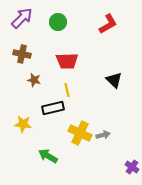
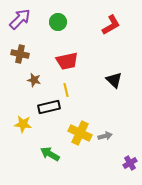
purple arrow: moved 2 px left, 1 px down
red L-shape: moved 3 px right, 1 px down
brown cross: moved 2 px left
red trapezoid: rotated 10 degrees counterclockwise
yellow line: moved 1 px left
black rectangle: moved 4 px left, 1 px up
gray arrow: moved 2 px right, 1 px down
green arrow: moved 2 px right, 2 px up
purple cross: moved 2 px left, 4 px up; rotated 24 degrees clockwise
